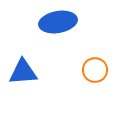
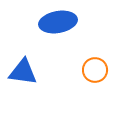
blue triangle: rotated 12 degrees clockwise
